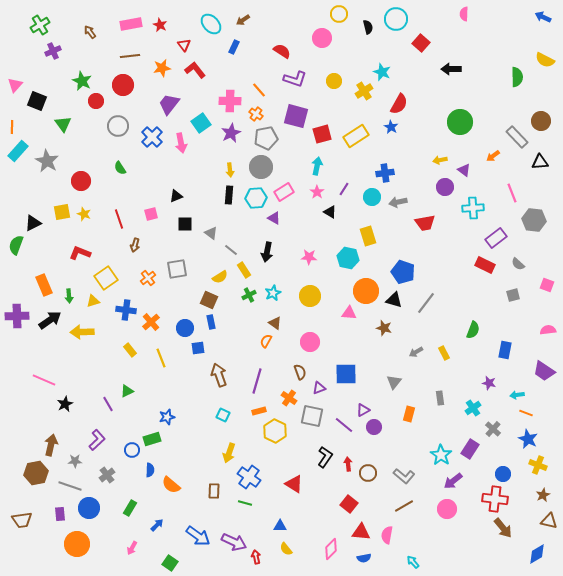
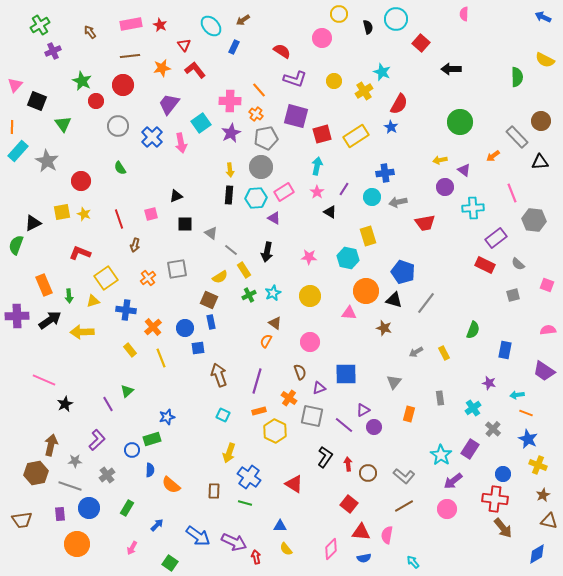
cyan ellipse at (211, 24): moved 2 px down
orange cross at (151, 322): moved 2 px right, 5 px down
green triangle at (127, 391): rotated 16 degrees counterclockwise
green rectangle at (130, 508): moved 3 px left
